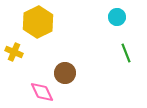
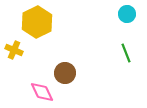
cyan circle: moved 10 px right, 3 px up
yellow hexagon: moved 1 px left
yellow cross: moved 2 px up
